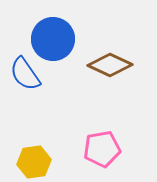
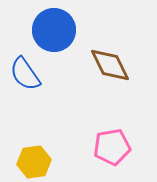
blue circle: moved 1 px right, 9 px up
brown diamond: rotated 39 degrees clockwise
pink pentagon: moved 10 px right, 2 px up
